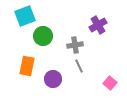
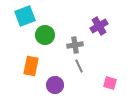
purple cross: moved 1 px right, 1 px down
green circle: moved 2 px right, 1 px up
orange rectangle: moved 4 px right
purple circle: moved 2 px right, 6 px down
pink square: rotated 24 degrees counterclockwise
